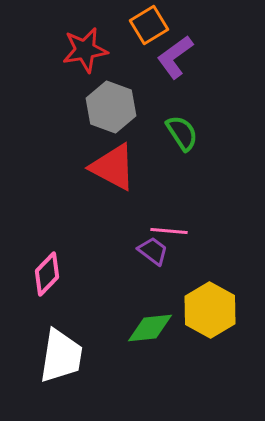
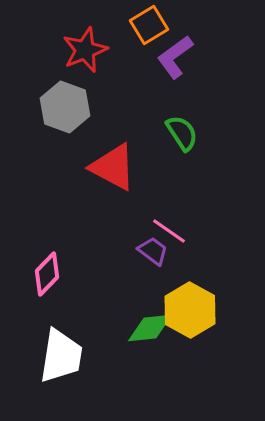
red star: rotated 12 degrees counterclockwise
gray hexagon: moved 46 px left
pink line: rotated 30 degrees clockwise
yellow hexagon: moved 20 px left
